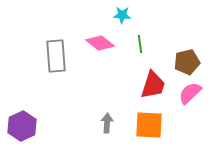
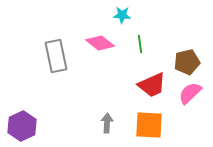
gray rectangle: rotated 8 degrees counterclockwise
red trapezoid: moved 1 px left; rotated 48 degrees clockwise
